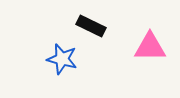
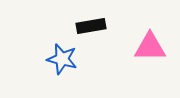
black rectangle: rotated 36 degrees counterclockwise
